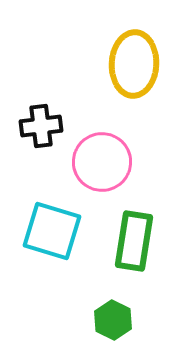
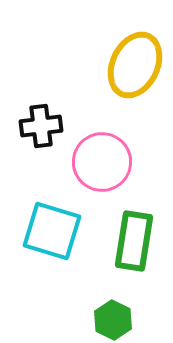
yellow ellipse: moved 1 px right, 1 px down; rotated 22 degrees clockwise
